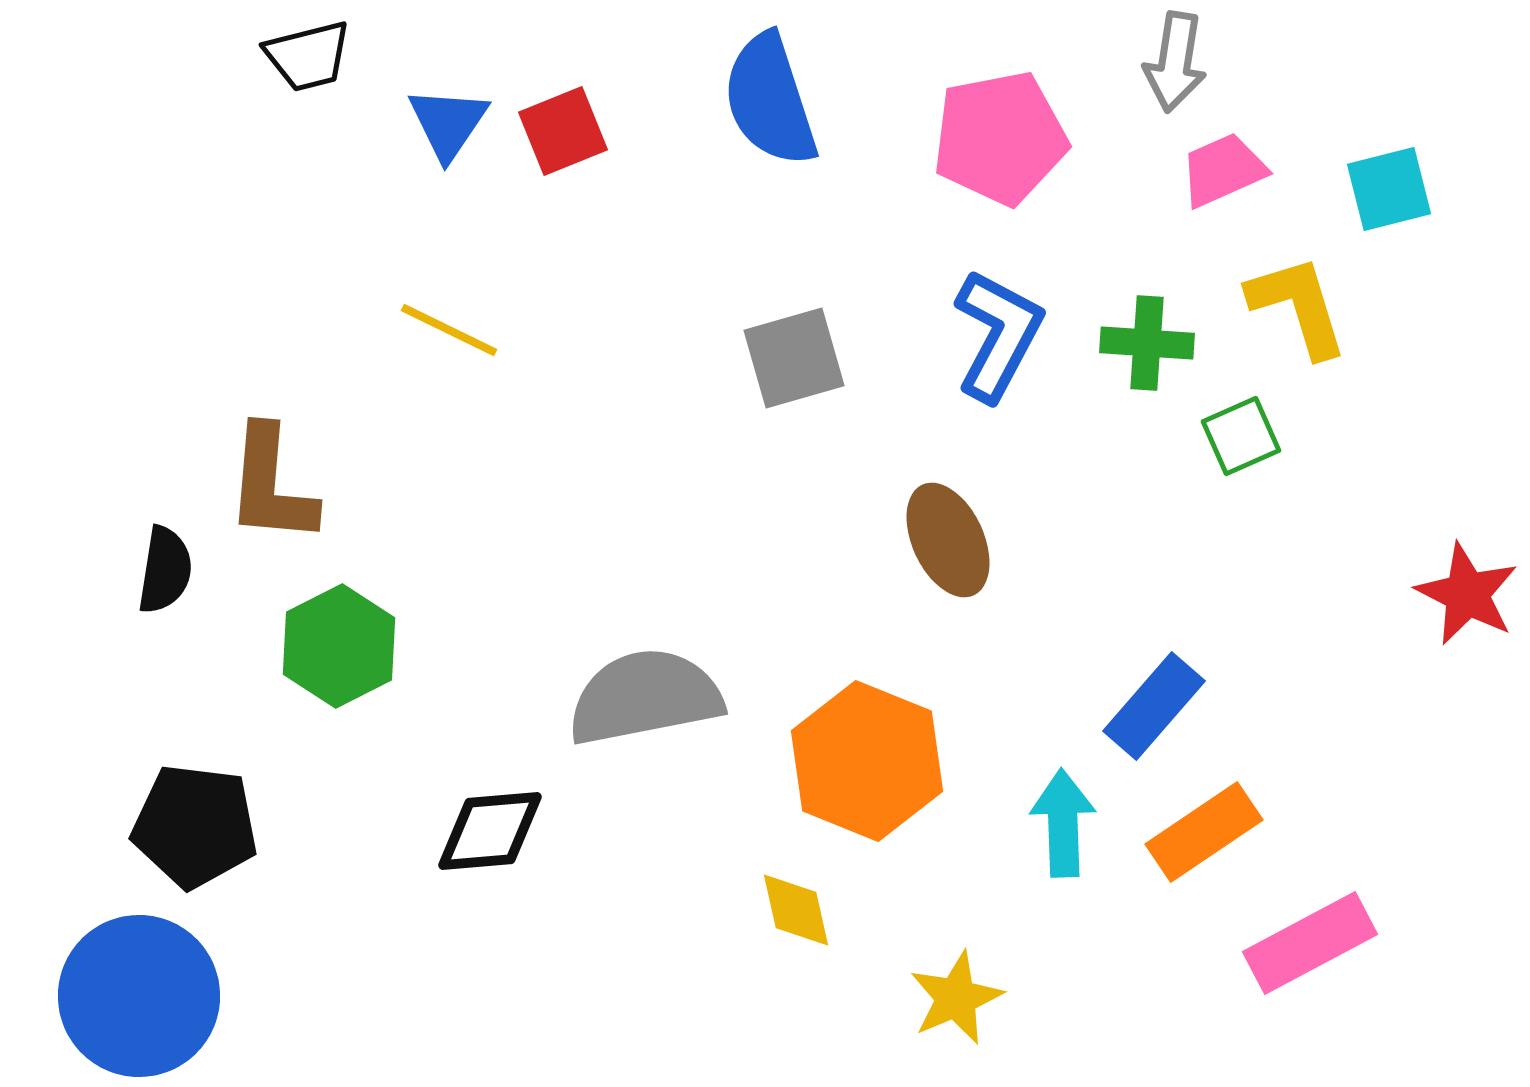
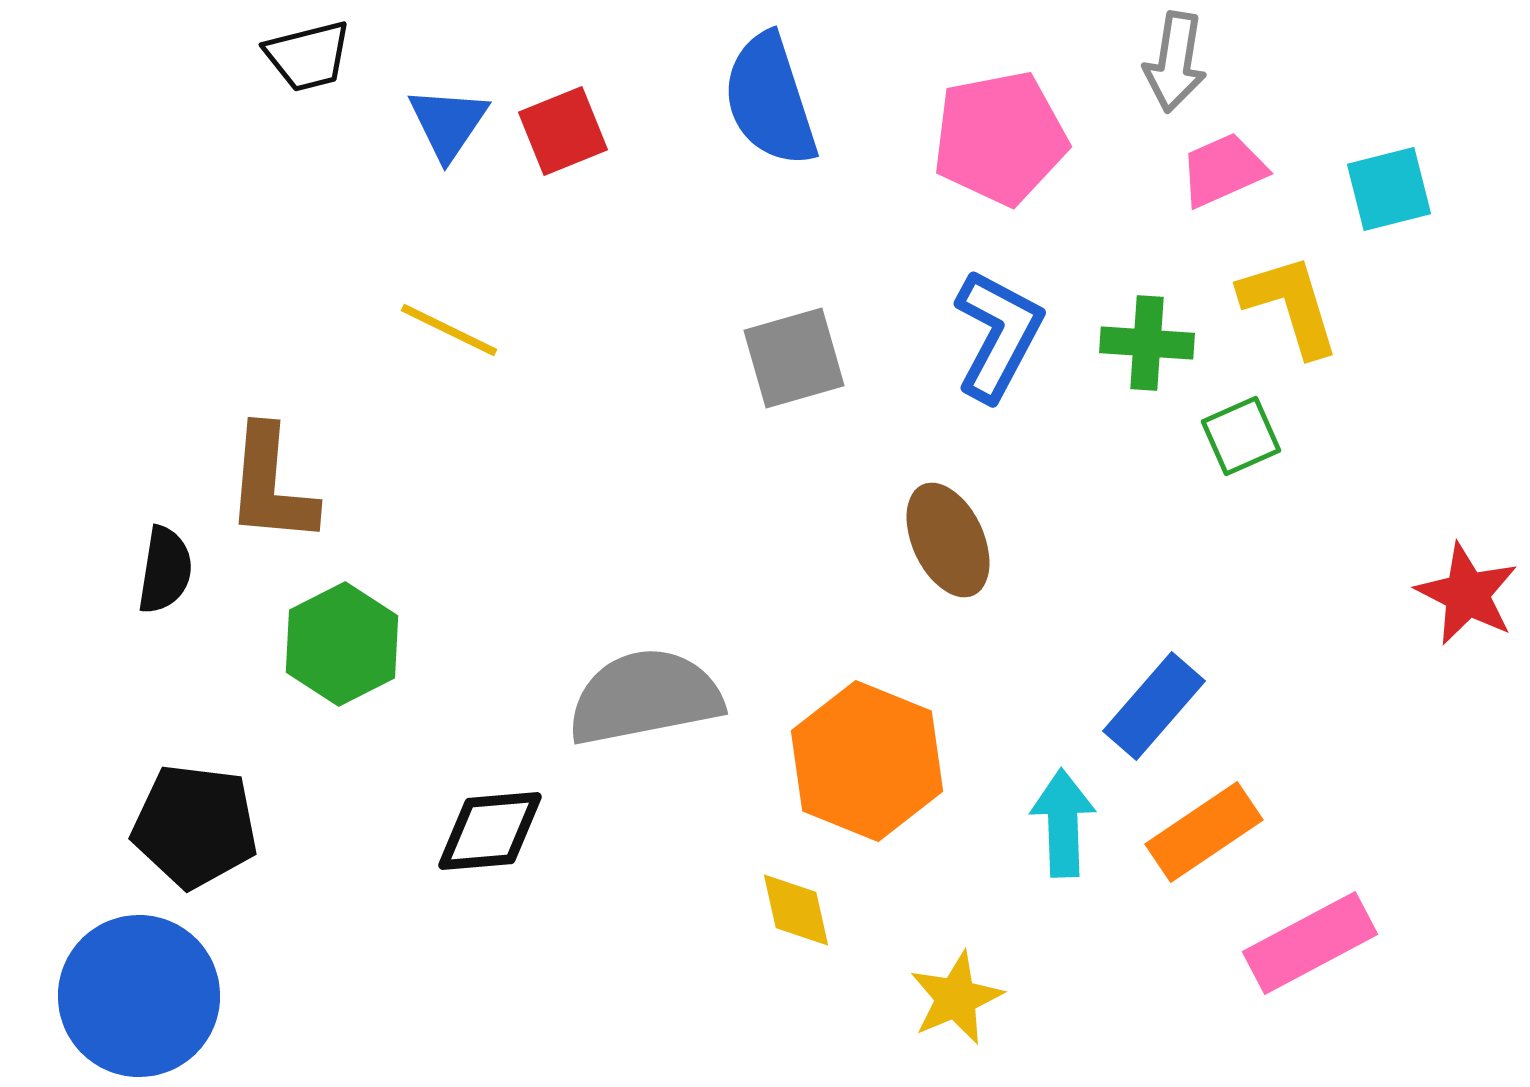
yellow L-shape: moved 8 px left, 1 px up
green hexagon: moved 3 px right, 2 px up
